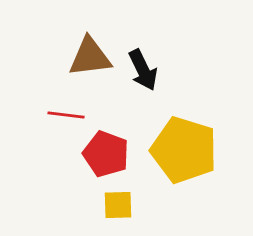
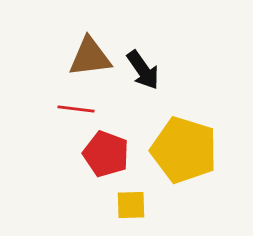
black arrow: rotated 9 degrees counterclockwise
red line: moved 10 px right, 6 px up
yellow square: moved 13 px right
